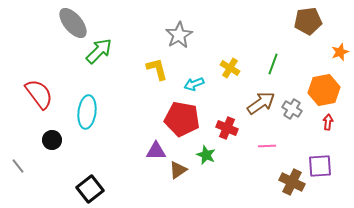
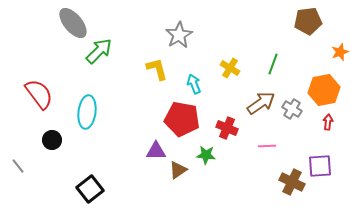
cyan arrow: rotated 90 degrees clockwise
green star: rotated 18 degrees counterclockwise
